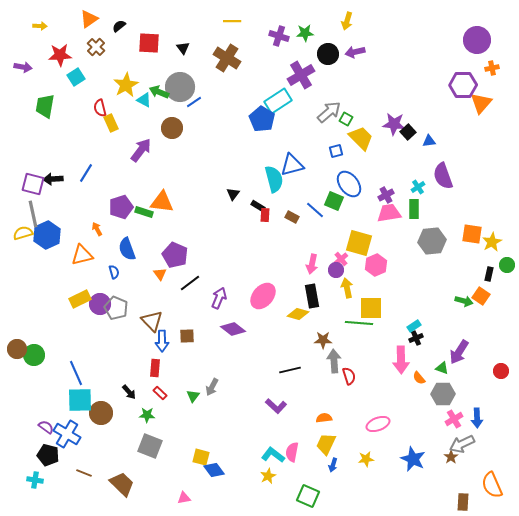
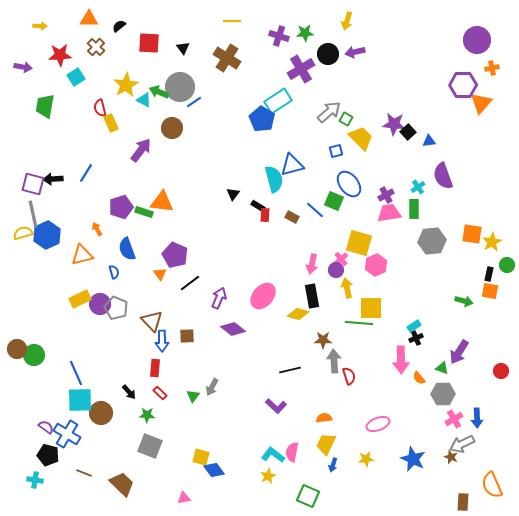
orange triangle at (89, 19): rotated 36 degrees clockwise
purple cross at (301, 75): moved 6 px up
orange square at (481, 296): moved 9 px right, 5 px up; rotated 24 degrees counterclockwise
brown star at (451, 457): rotated 16 degrees counterclockwise
